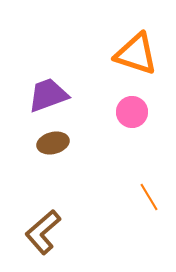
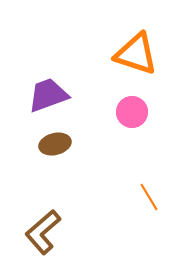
brown ellipse: moved 2 px right, 1 px down
